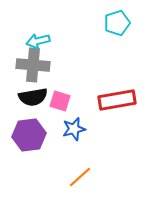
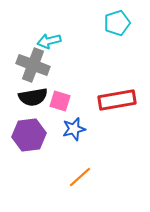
cyan arrow: moved 11 px right
gray cross: rotated 16 degrees clockwise
